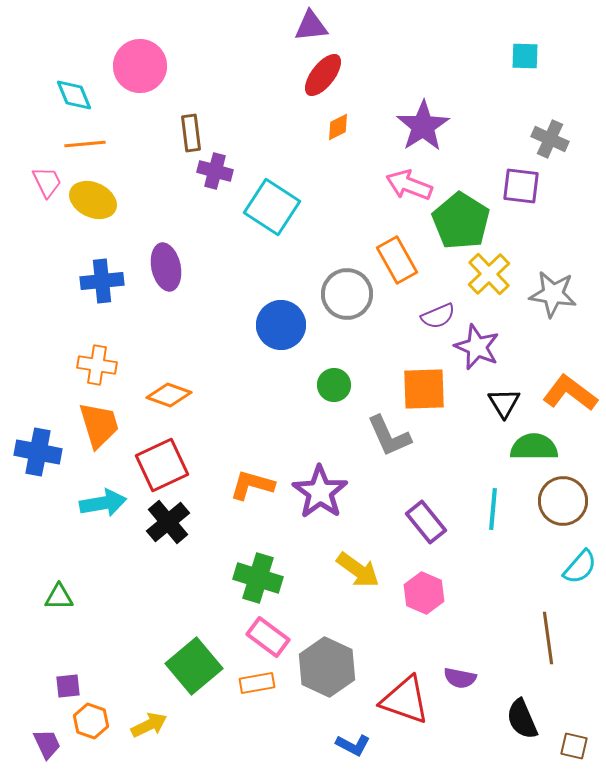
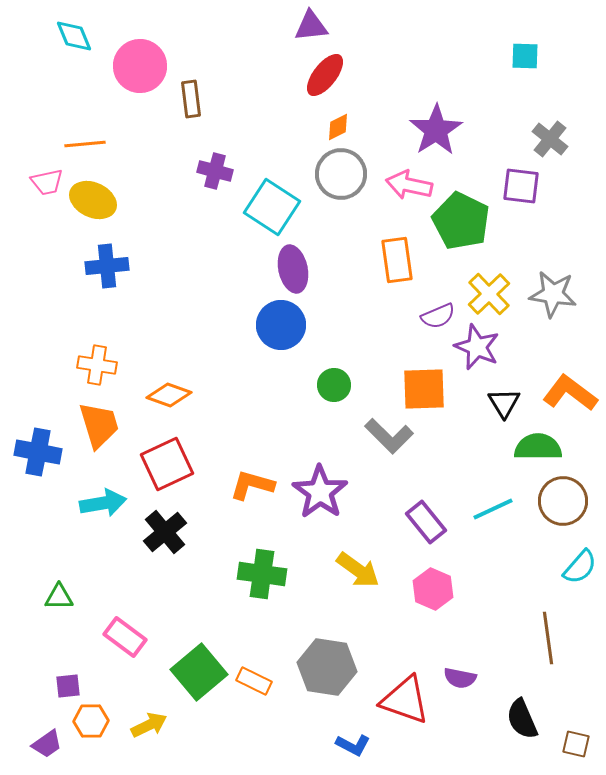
red ellipse at (323, 75): moved 2 px right
cyan diamond at (74, 95): moved 59 px up
purple star at (423, 126): moved 13 px right, 4 px down
brown rectangle at (191, 133): moved 34 px up
gray cross at (550, 139): rotated 15 degrees clockwise
pink trapezoid at (47, 182): rotated 104 degrees clockwise
pink arrow at (409, 185): rotated 9 degrees counterclockwise
green pentagon at (461, 221): rotated 6 degrees counterclockwise
orange rectangle at (397, 260): rotated 21 degrees clockwise
purple ellipse at (166, 267): moved 127 px right, 2 px down
yellow cross at (489, 274): moved 20 px down
blue cross at (102, 281): moved 5 px right, 15 px up
gray circle at (347, 294): moved 6 px left, 120 px up
gray L-shape at (389, 436): rotated 21 degrees counterclockwise
green semicircle at (534, 447): moved 4 px right
red square at (162, 465): moved 5 px right, 1 px up
cyan line at (493, 509): rotated 60 degrees clockwise
black cross at (168, 522): moved 3 px left, 10 px down
green cross at (258, 578): moved 4 px right, 4 px up; rotated 9 degrees counterclockwise
pink hexagon at (424, 593): moved 9 px right, 4 px up
pink rectangle at (268, 637): moved 143 px left
green square at (194, 666): moved 5 px right, 6 px down
gray hexagon at (327, 667): rotated 16 degrees counterclockwise
orange rectangle at (257, 683): moved 3 px left, 2 px up; rotated 36 degrees clockwise
orange hexagon at (91, 721): rotated 20 degrees counterclockwise
purple trapezoid at (47, 744): rotated 80 degrees clockwise
brown square at (574, 746): moved 2 px right, 2 px up
